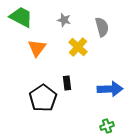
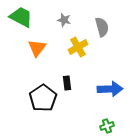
yellow cross: rotated 18 degrees clockwise
